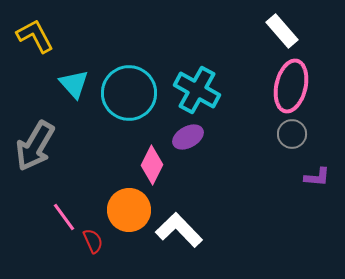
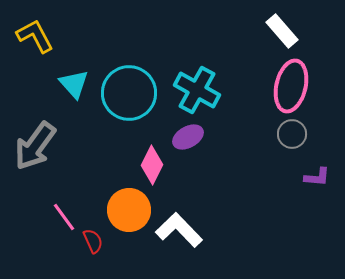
gray arrow: rotated 6 degrees clockwise
